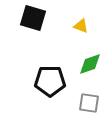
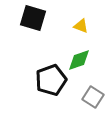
green diamond: moved 11 px left, 4 px up
black pentagon: moved 1 px right, 1 px up; rotated 20 degrees counterclockwise
gray square: moved 4 px right, 6 px up; rotated 25 degrees clockwise
